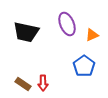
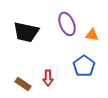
orange triangle: rotated 32 degrees clockwise
red arrow: moved 5 px right, 5 px up
